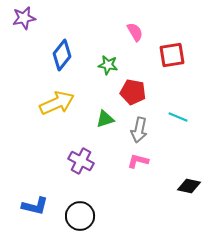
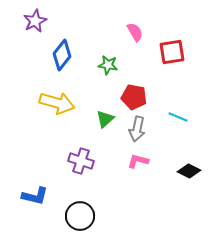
purple star: moved 11 px right, 3 px down; rotated 15 degrees counterclockwise
red square: moved 3 px up
red pentagon: moved 1 px right, 5 px down
yellow arrow: rotated 40 degrees clockwise
green triangle: rotated 24 degrees counterclockwise
gray arrow: moved 2 px left, 1 px up
purple cross: rotated 10 degrees counterclockwise
black diamond: moved 15 px up; rotated 15 degrees clockwise
blue L-shape: moved 10 px up
